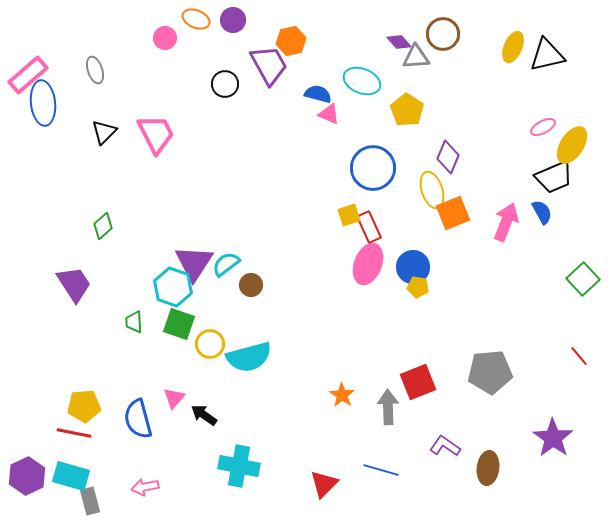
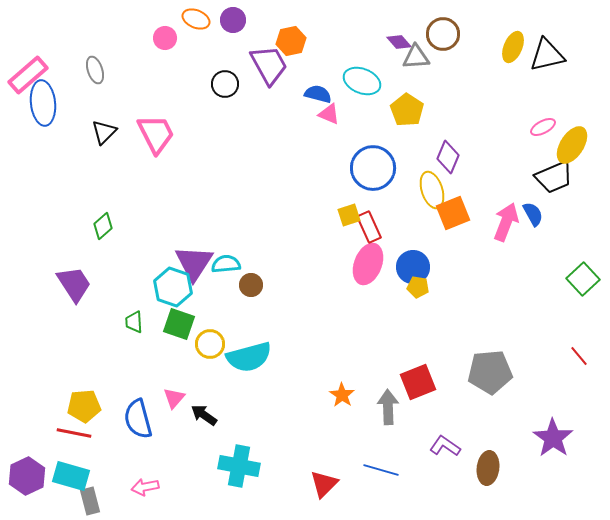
blue semicircle at (542, 212): moved 9 px left, 2 px down
cyan semicircle at (226, 264): rotated 32 degrees clockwise
